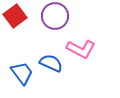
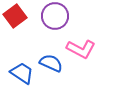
blue trapezoid: rotated 20 degrees counterclockwise
